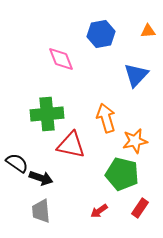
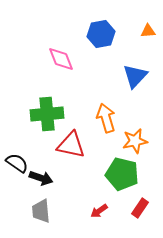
blue triangle: moved 1 px left, 1 px down
